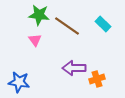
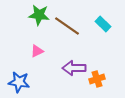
pink triangle: moved 2 px right, 11 px down; rotated 40 degrees clockwise
